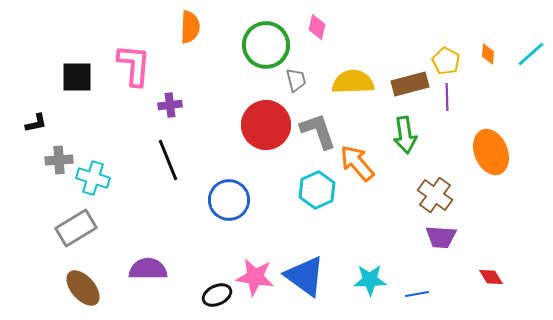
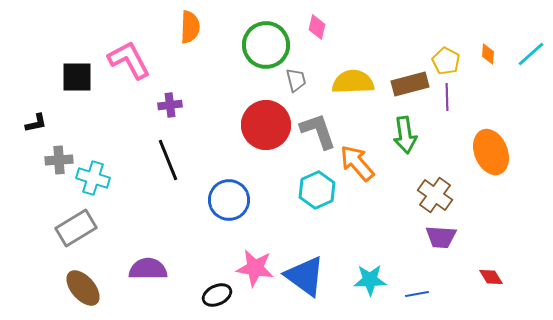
pink L-shape: moved 5 px left, 5 px up; rotated 33 degrees counterclockwise
pink star: moved 9 px up
